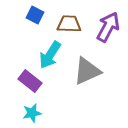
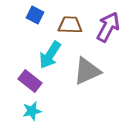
brown trapezoid: moved 1 px right, 1 px down
cyan star: moved 2 px up
